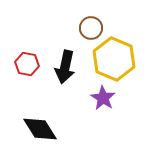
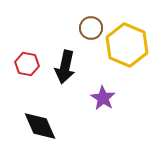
yellow hexagon: moved 13 px right, 14 px up
black diamond: moved 3 px up; rotated 9 degrees clockwise
